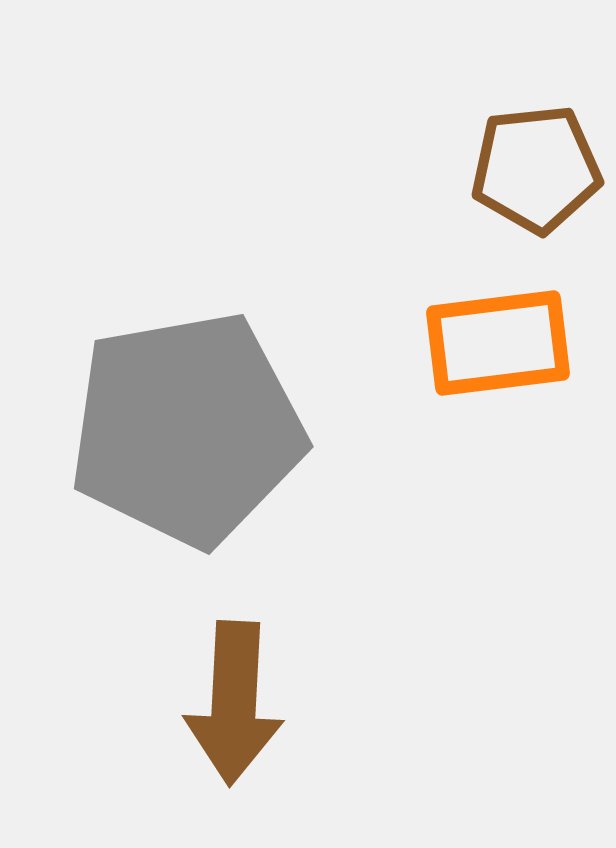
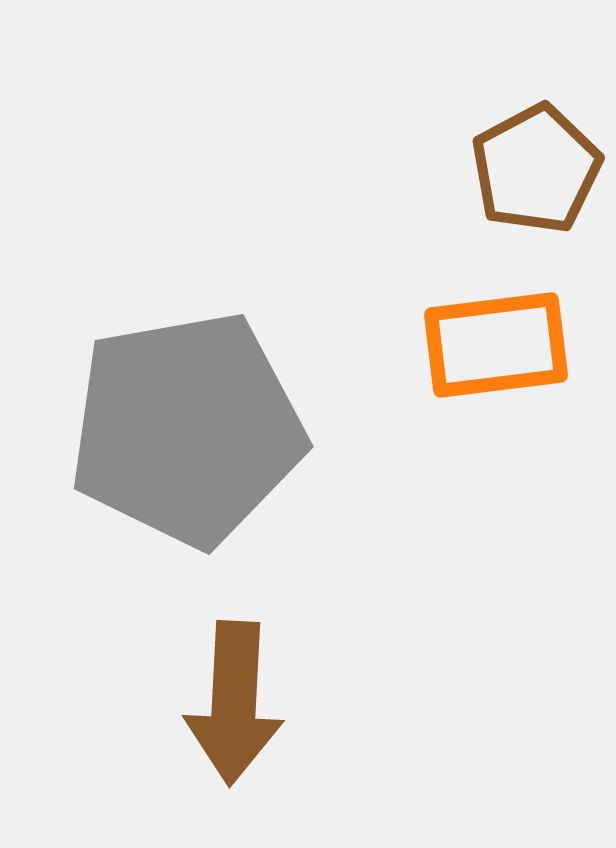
brown pentagon: rotated 22 degrees counterclockwise
orange rectangle: moved 2 px left, 2 px down
